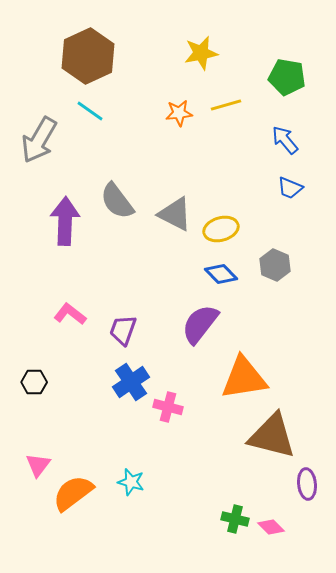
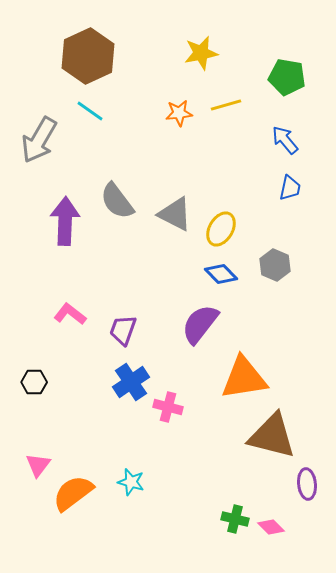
blue trapezoid: rotated 100 degrees counterclockwise
yellow ellipse: rotated 44 degrees counterclockwise
